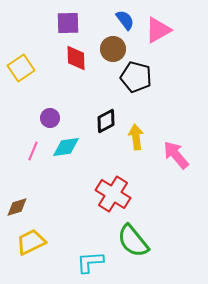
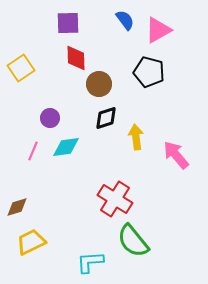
brown circle: moved 14 px left, 35 px down
black pentagon: moved 13 px right, 5 px up
black diamond: moved 3 px up; rotated 10 degrees clockwise
red cross: moved 2 px right, 5 px down
